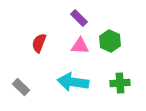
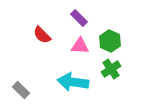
red semicircle: moved 3 px right, 8 px up; rotated 66 degrees counterclockwise
green cross: moved 9 px left, 14 px up; rotated 30 degrees counterclockwise
gray rectangle: moved 3 px down
